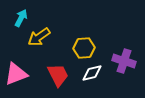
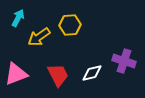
cyan arrow: moved 3 px left
yellow hexagon: moved 14 px left, 23 px up
